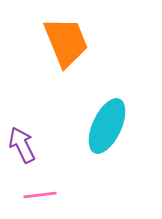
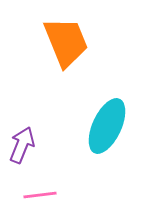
purple arrow: rotated 48 degrees clockwise
